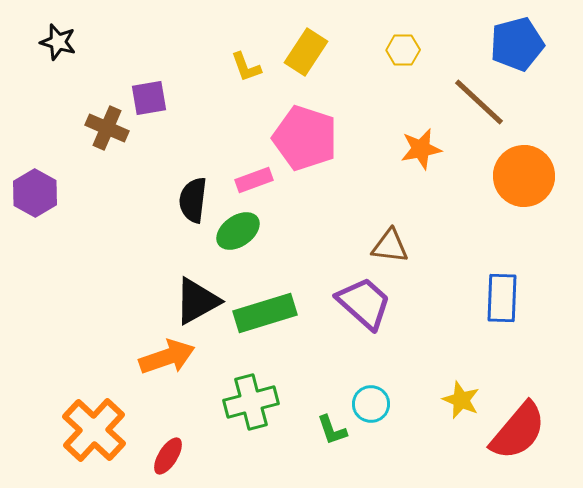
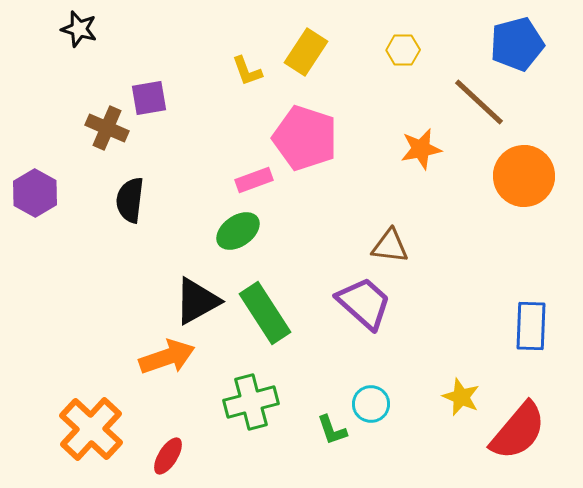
black star: moved 21 px right, 13 px up
yellow L-shape: moved 1 px right, 4 px down
black semicircle: moved 63 px left
blue rectangle: moved 29 px right, 28 px down
green rectangle: rotated 74 degrees clockwise
yellow star: moved 3 px up
orange cross: moved 3 px left, 1 px up
